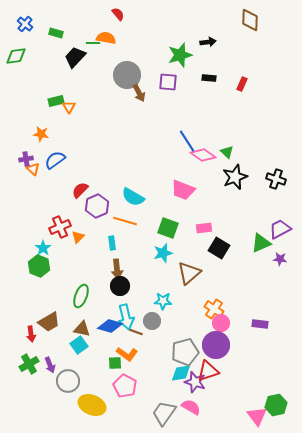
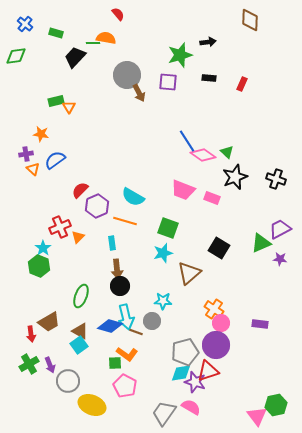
purple cross at (26, 159): moved 5 px up
pink rectangle at (204, 228): moved 8 px right, 30 px up; rotated 28 degrees clockwise
brown triangle at (82, 329): moved 2 px left, 2 px down; rotated 18 degrees clockwise
